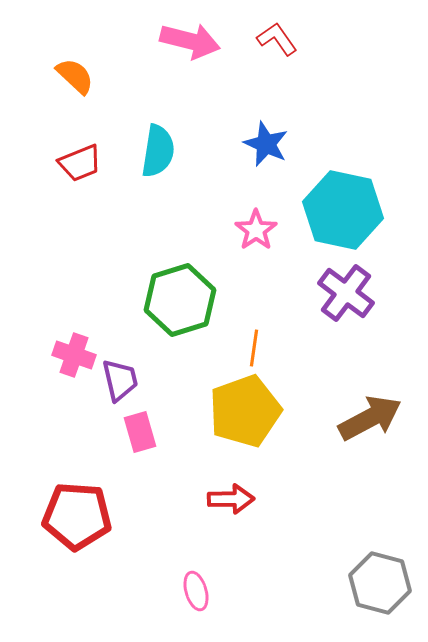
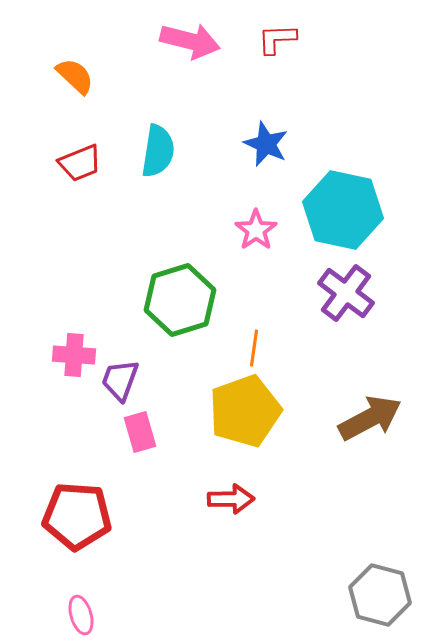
red L-shape: rotated 57 degrees counterclockwise
pink cross: rotated 15 degrees counterclockwise
purple trapezoid: rotated 147 degrees counterclockwise
gray hexagon: moved 12 px down
pink ellipse: moved 115 px left, 24 px down
